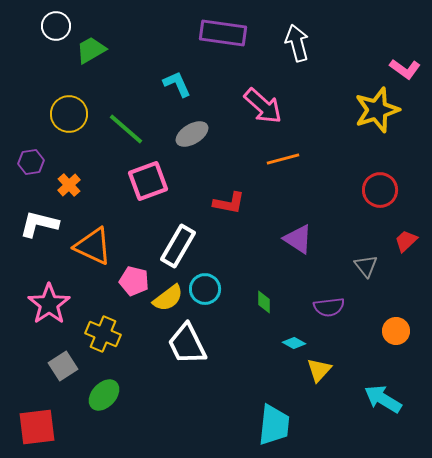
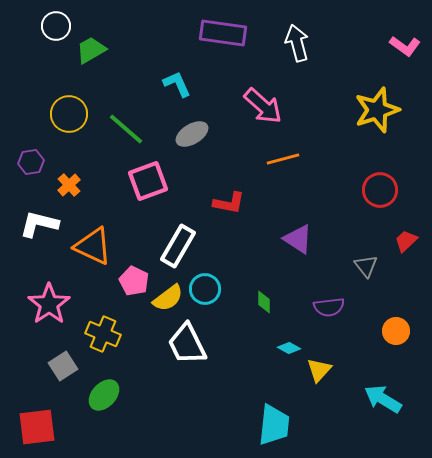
pink L-shape: moved 23 px up
pink pentagon: rotated 12 degrees clockwise
cyan diamond: moved 5 px left, 5 px down
